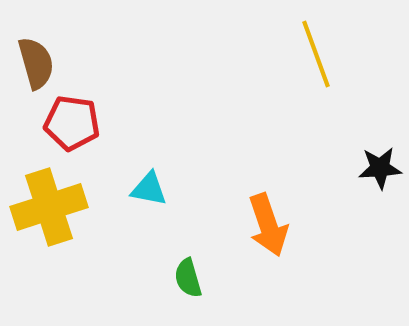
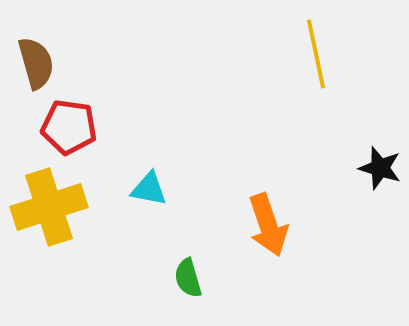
yellow line: rotated 8 degrees clockwise
red pentagon: moved 3 px left, 4 px down
black star: rotated 21 degrees clockwise
